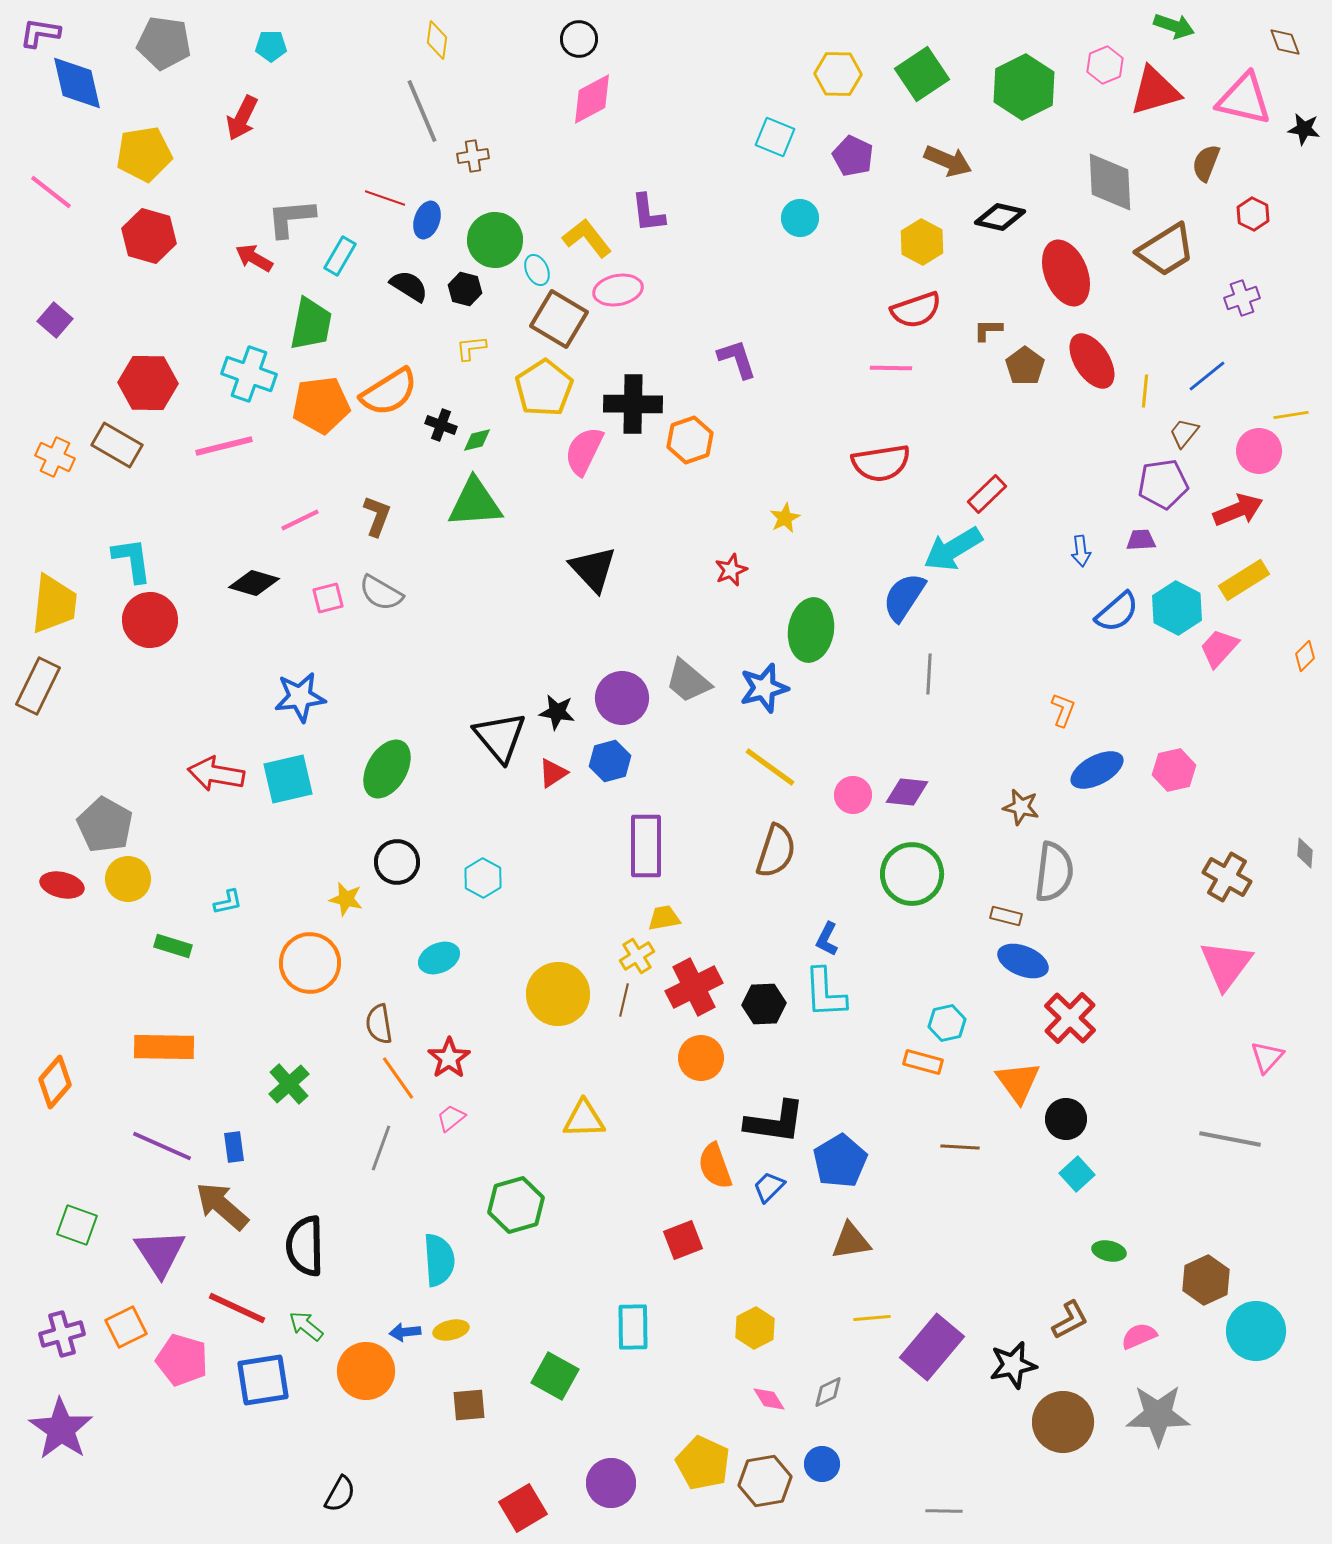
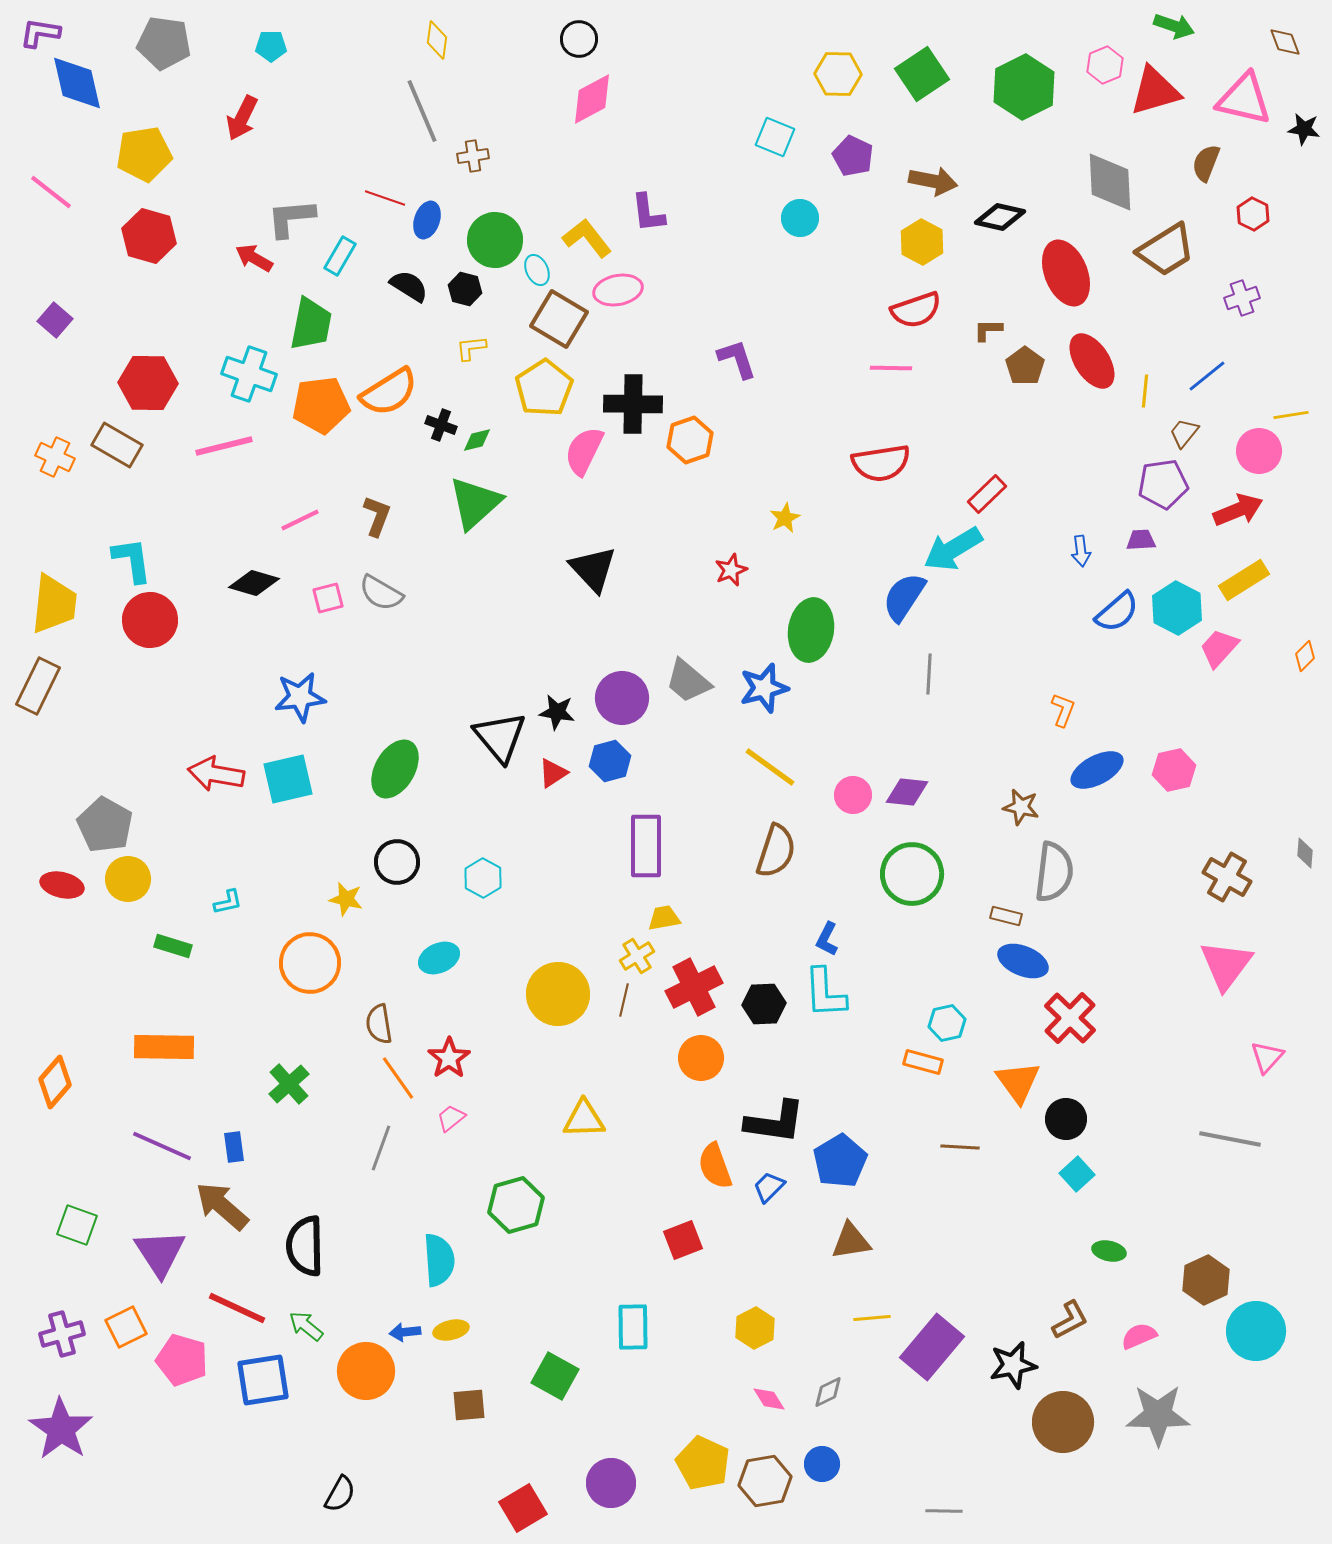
brown arrow at (948, 161): moved 15 px left, 20 px down; rotated 12 degrees counterclockwise
green triangle at (475, 503): rotated 38 degrees counterclockwise
green ellipse at (387, 769): moved 8 px right
